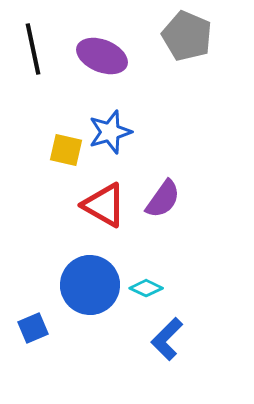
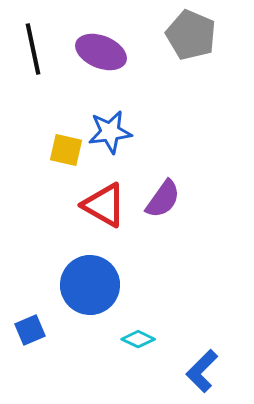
gray pentagon: moved 4 px right, 1 px up
purple ellipse: moved 1 px left, 4 px up
blue star: rotated 9 degrees clockwise
cyan diamond: moved 8 px left, 51 px down
blue square: moved 3 px left, 2 px down
blue L-shape: moved 35 px right, 32 px down
